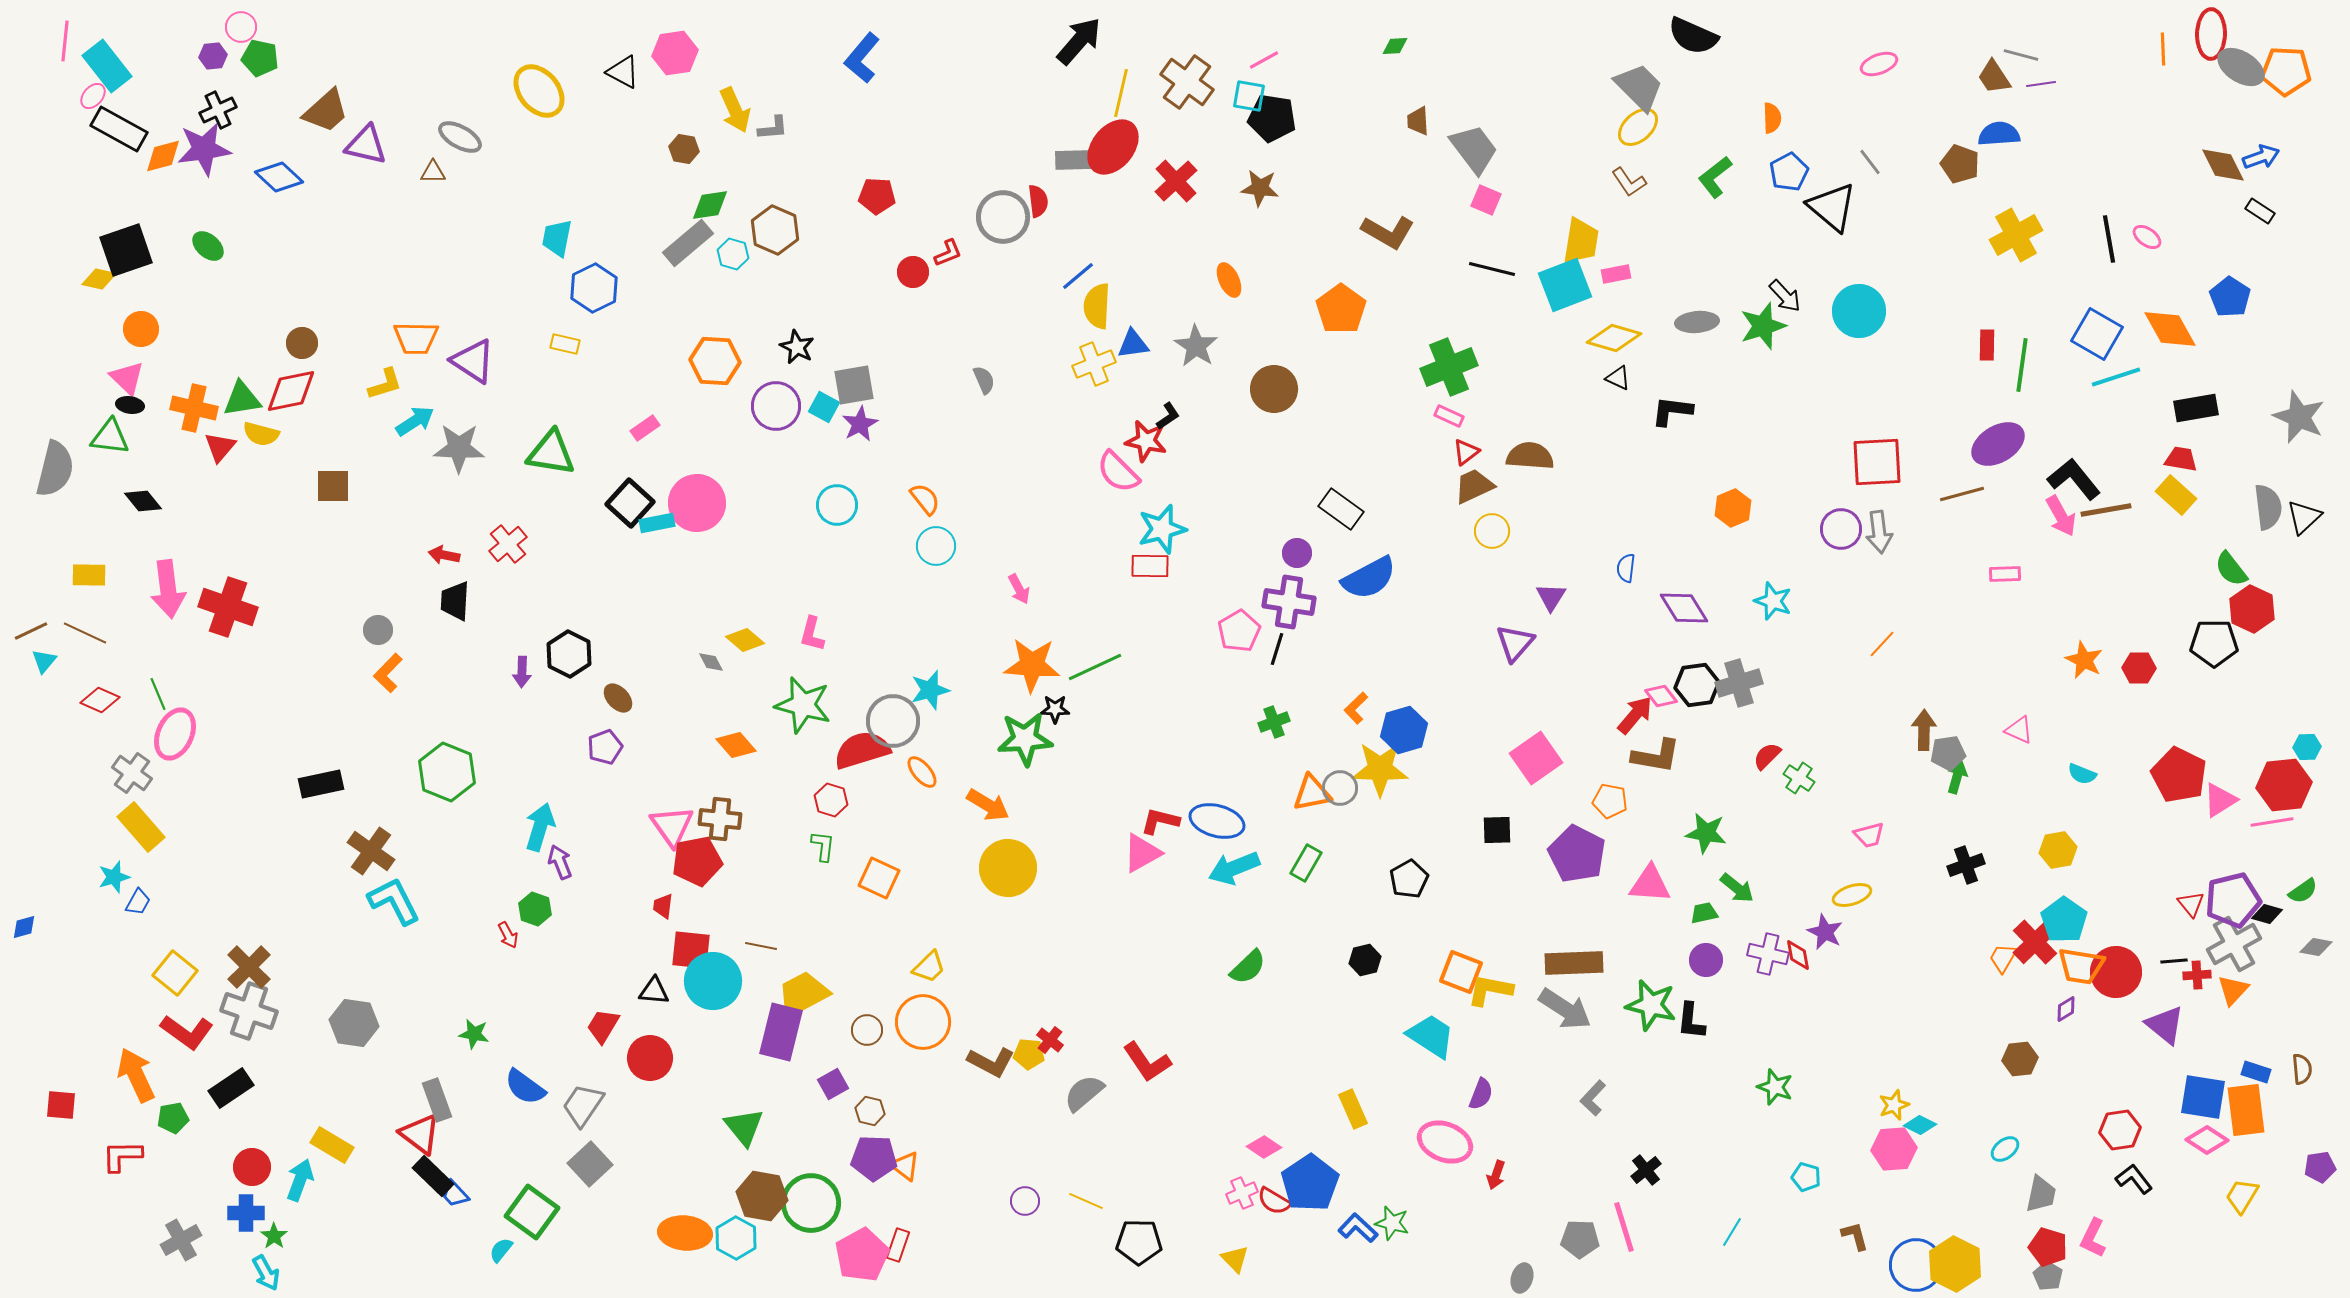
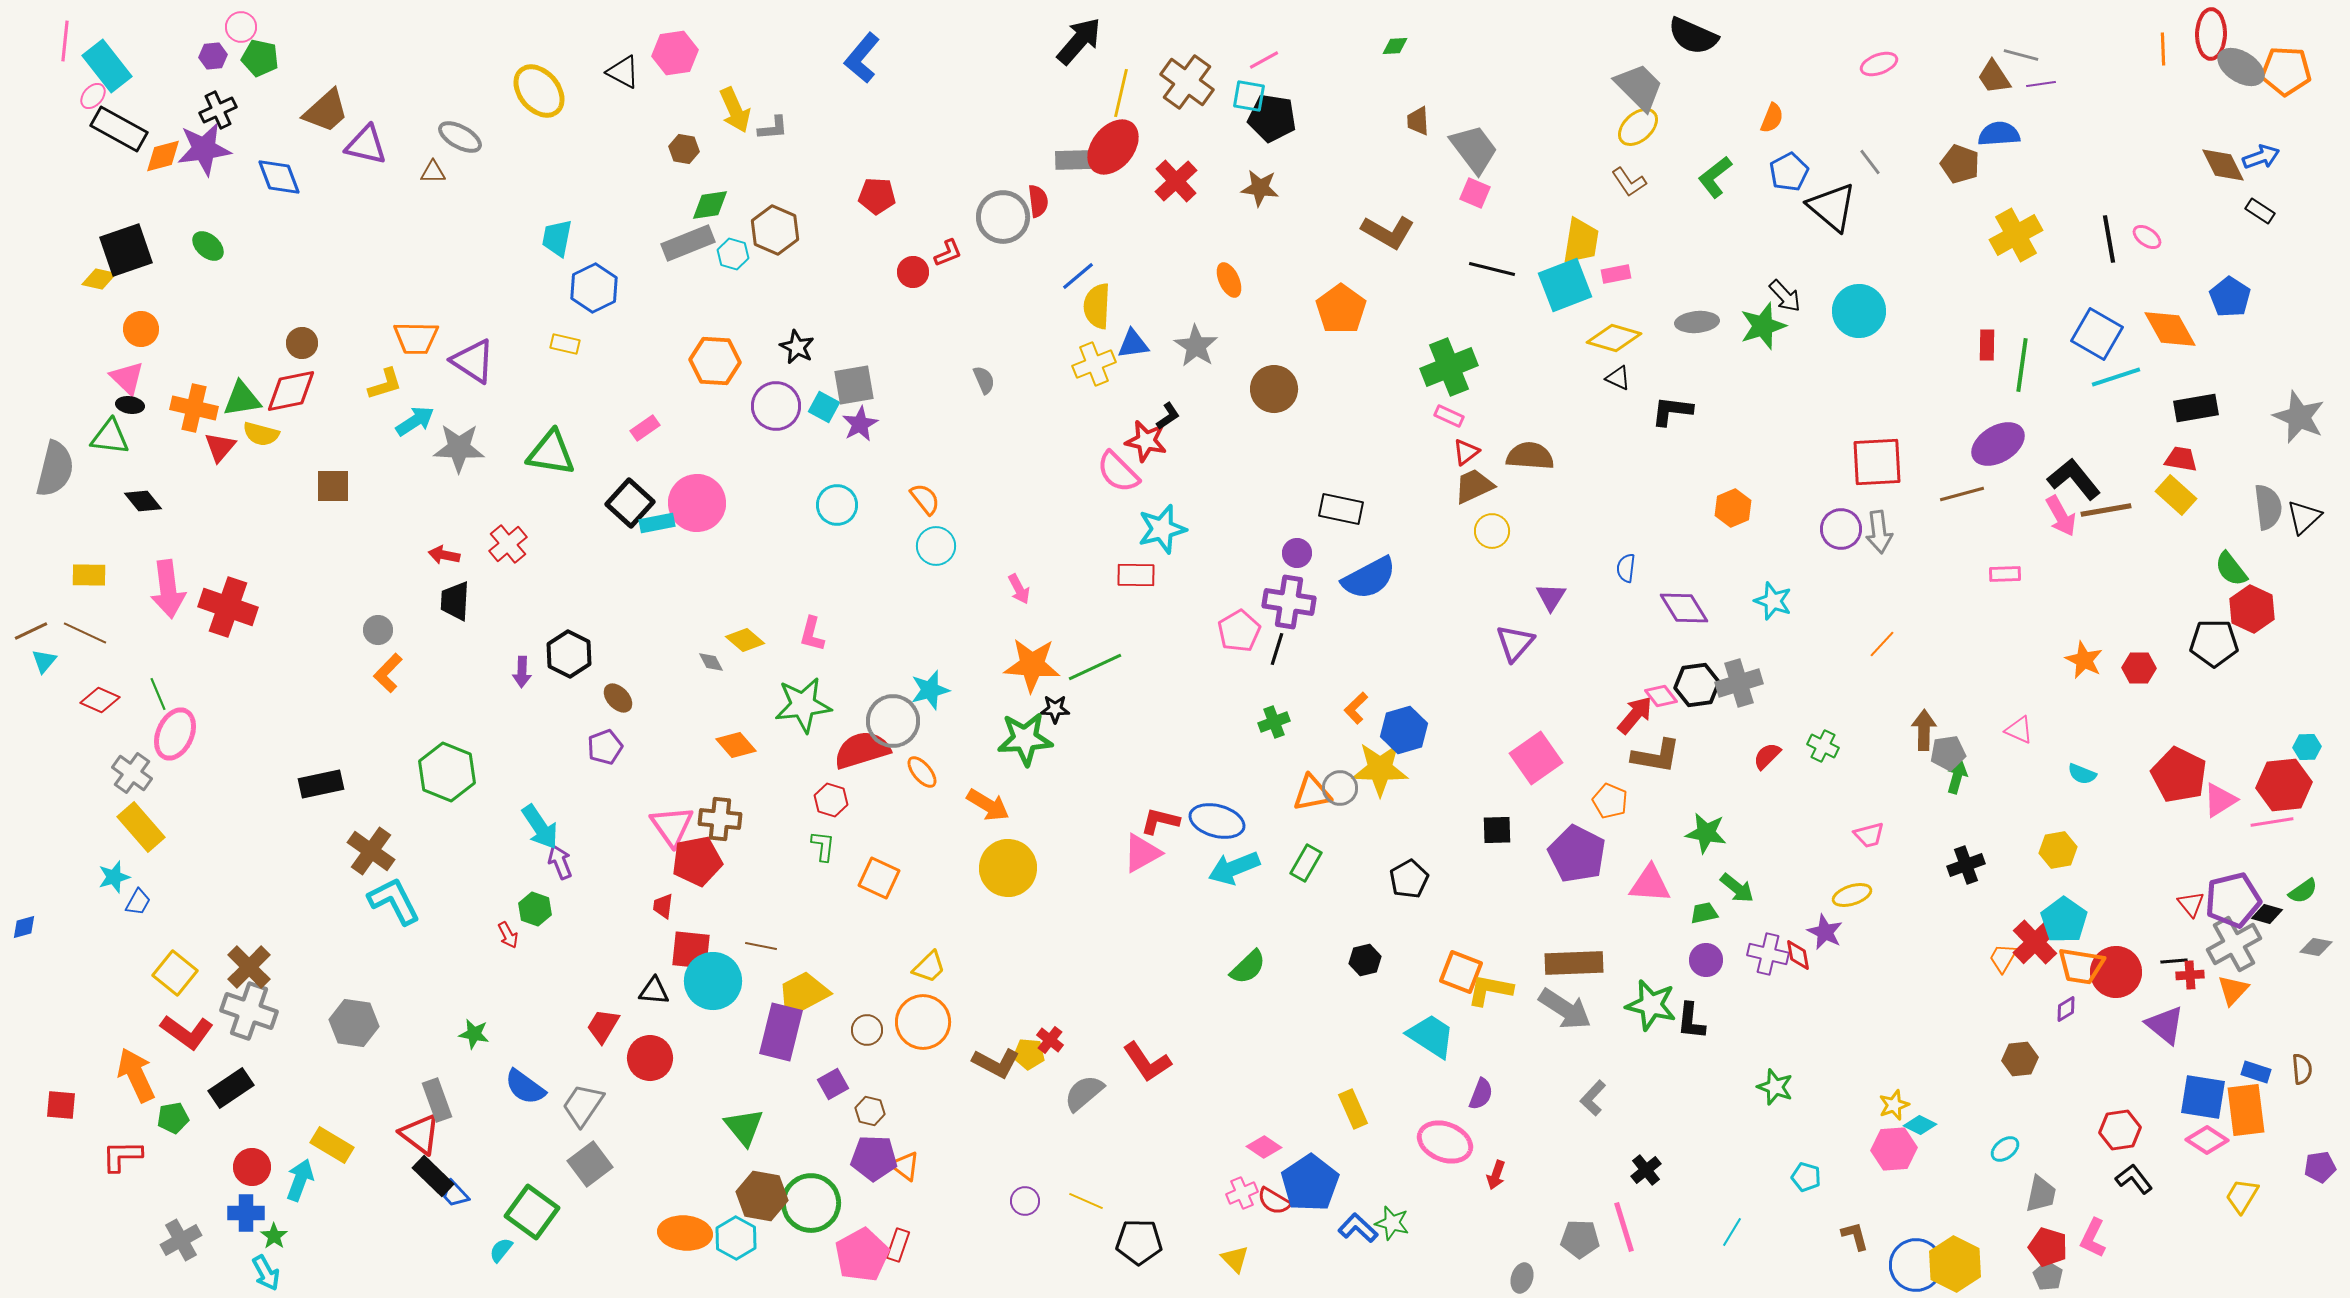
orange semicircle at (1772, 118): rotated 24 degrees clockwise
blue diamond at (279, 177): rotated 27 degrees clockwise
pink square at (1486, 200): moved 11 px left, 7 px up
gray rectangle at (688, 243): rotated 18 degrees clockwise
black rectangle at (1341, 509): rotated 24 degrees counterclockwise
red rectangle at (1150, 566): moved 14 px left, 9 px down
green star at (803, 705): rotated 22 degrees counterclockwise
green cross at (1799, 778): moved 24 px right, 32 px up; rotated 8 degrees counterclockwise
orange pentagon at (1610, 801): rotated 12 degrees clockwise
cyan arrow at (540, 827): rotated 129 degrees clockwise
red cross at (2197, 975): moved 7 px left
brown L-shape at (991, 1062): moved 5 px right, 1 px down
gray square at (590, 1164): rotated 6 degrees clockwise
